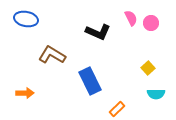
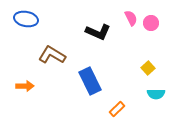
orange arrow: moved 7 px up
